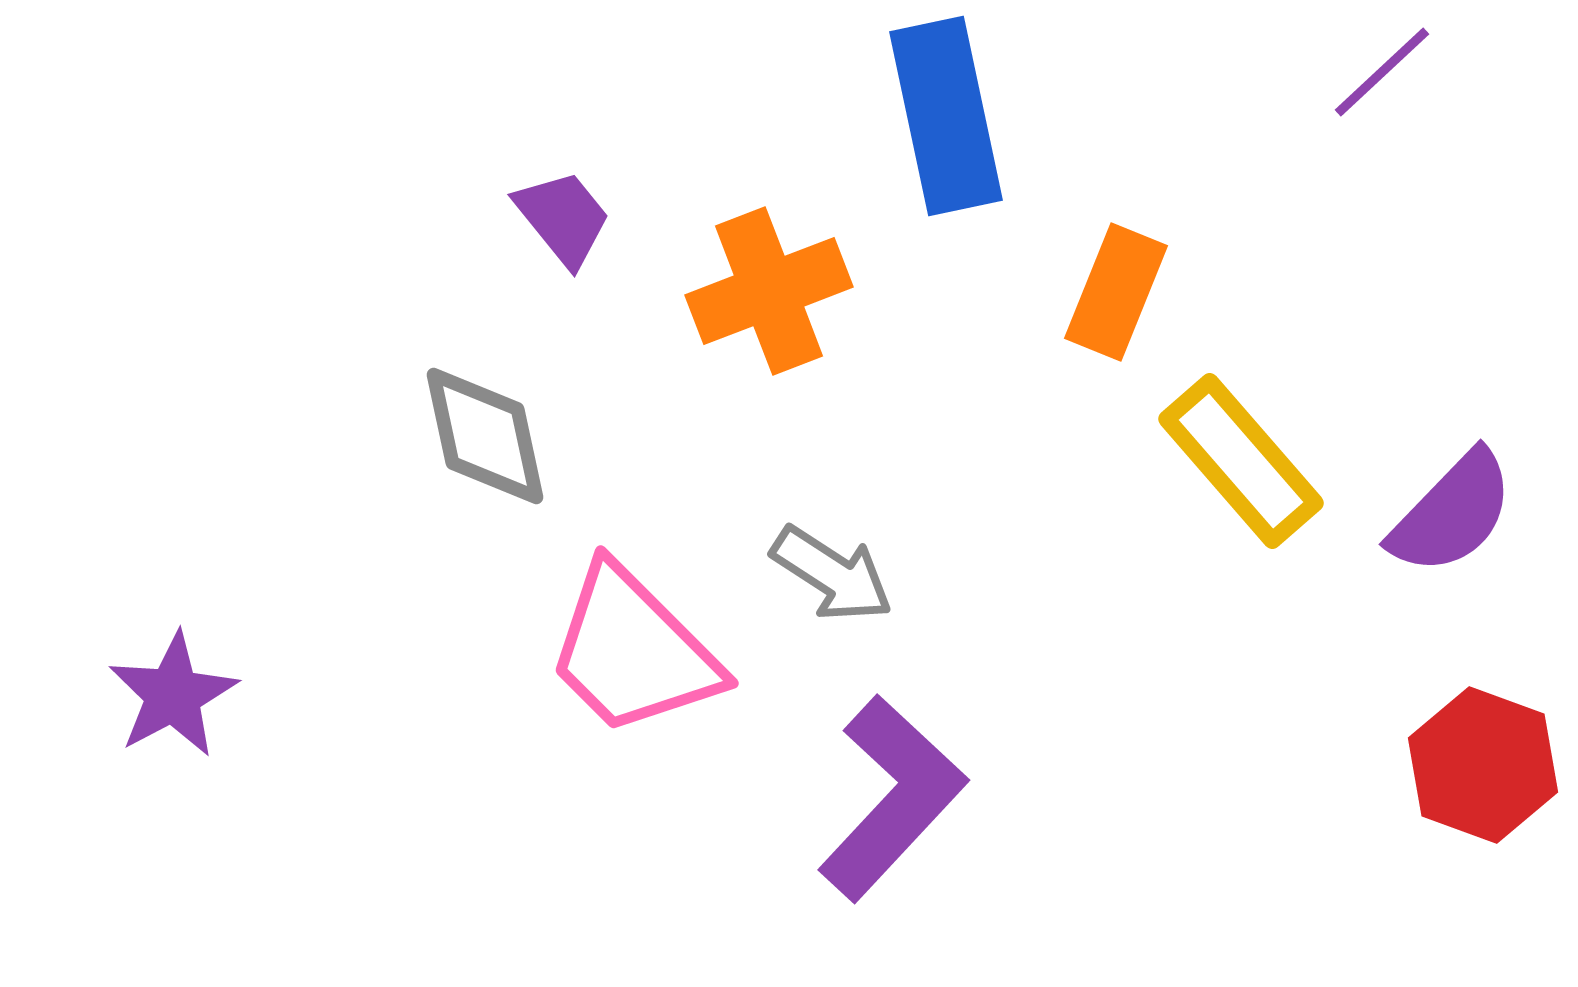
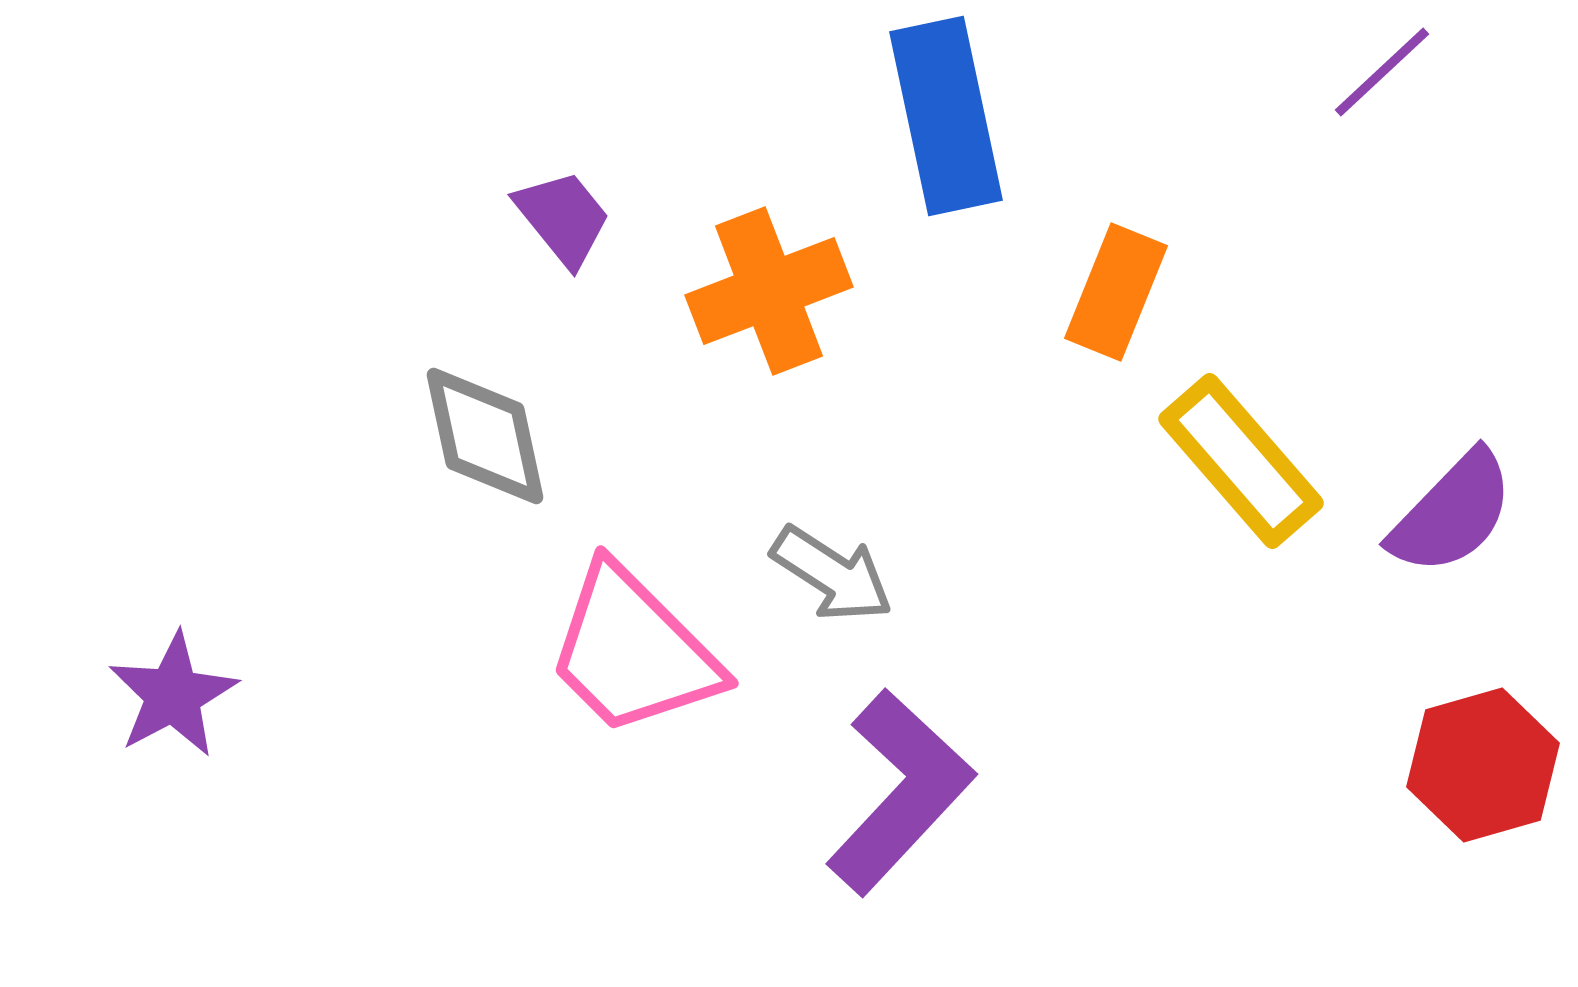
red hexagon: rotated 24 degrees clockwise
purple L-shape: moved 8 px right, 6 px up
